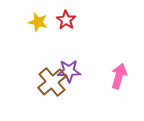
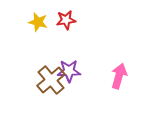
red star: rotated 30 degrees clockwise
brown cross: moved 1 px left, 2 px up
